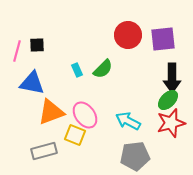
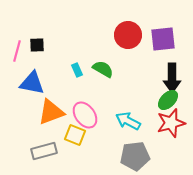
green semicircle: rotated 105 degrees counterclockwise
